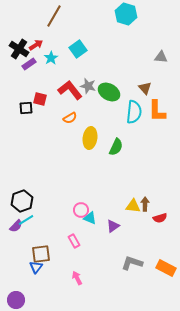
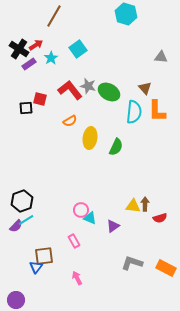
orange semicircle: moved 3 px down
brown square: moved 3 px right, 2 px down
